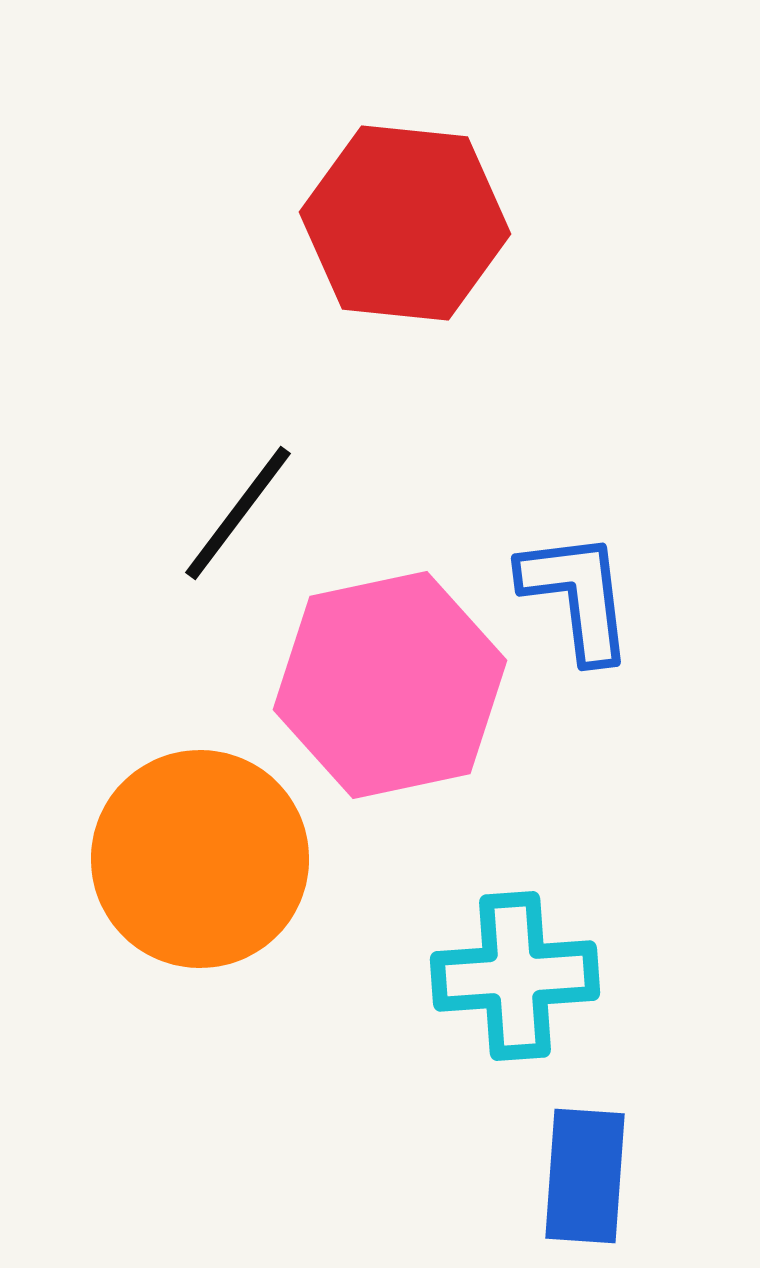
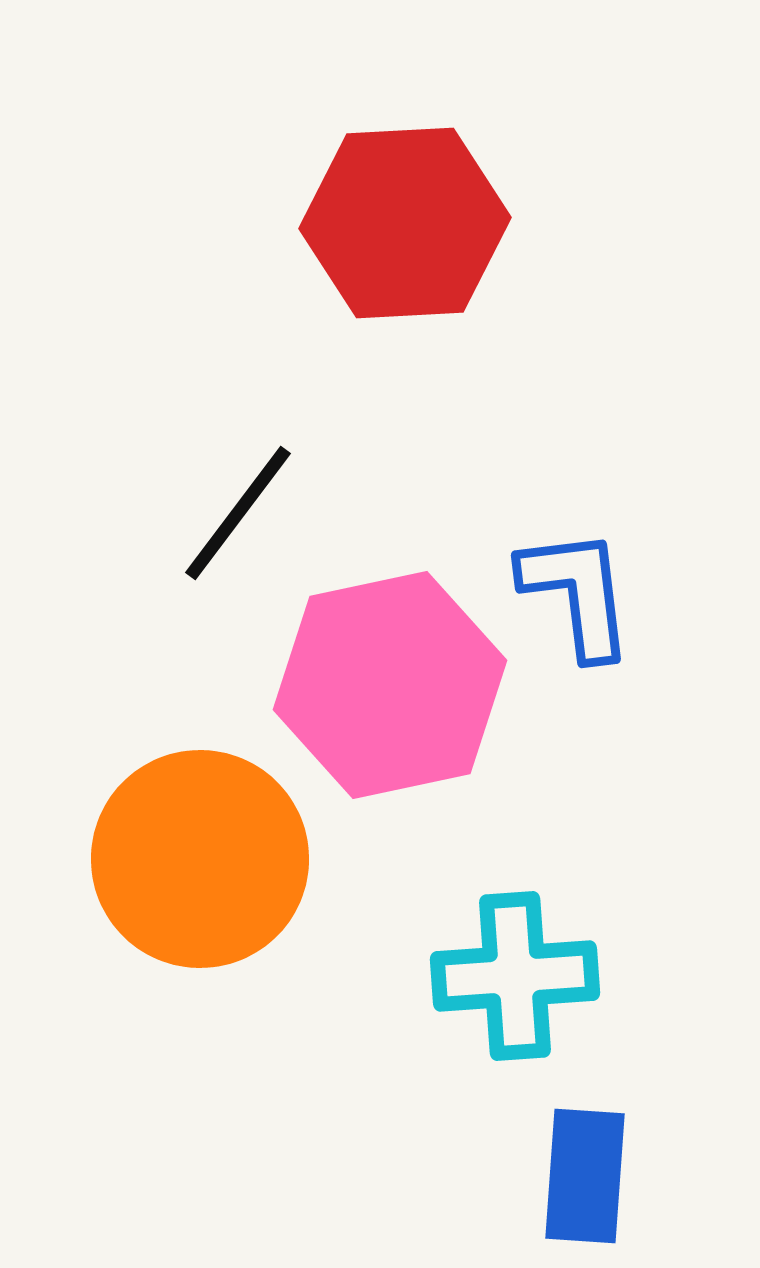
red hexagon: rotated 9 degrees counterclockwise
blue L-shape: moved 3 px up
